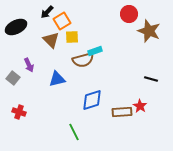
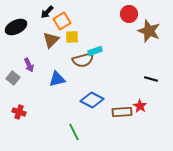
brown triangle: rotated 30 degrees clockwise
blue diamond: rotated 45 degrees clockwise
